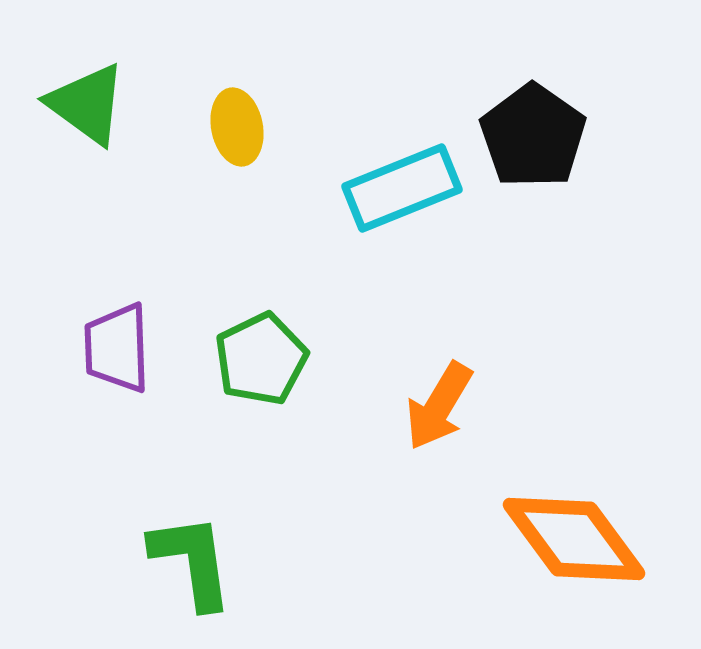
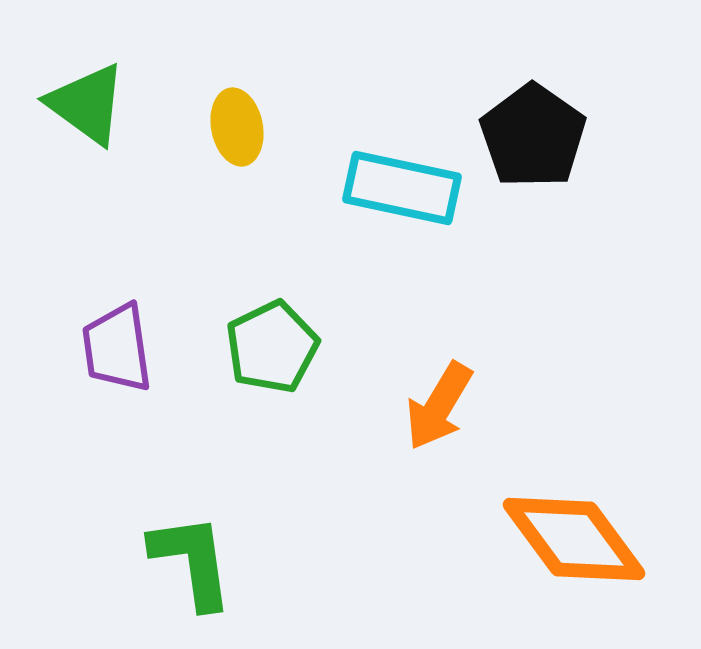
cyan rectangle: rotated 34 degrees clockwise
purple trapezoid: rotated 6 degrees counterclockwise
green pentagon: moved 11 px right, 12 px up
